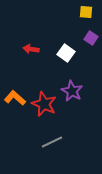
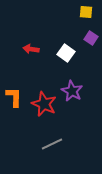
orange L-shape: moved 1 px left, 1 px up; rotated 50 degrees clockwise
gray line: moved 2 px down
